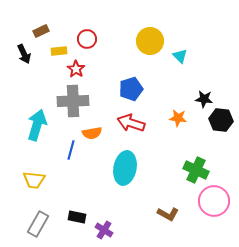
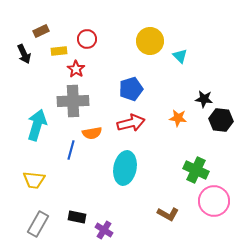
red arrow: rotated 148 degrees clockwise
